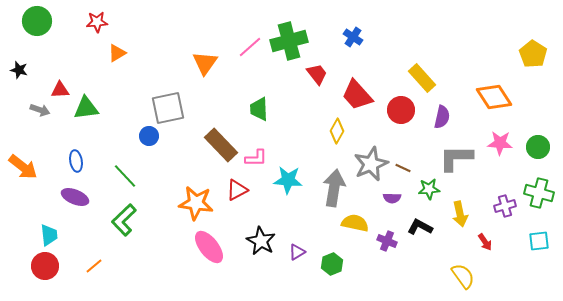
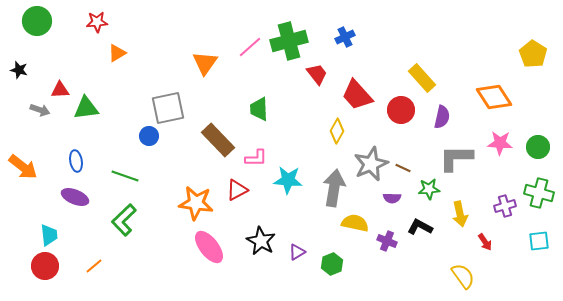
blue cross at (353, 37): moved 8 px left; rotated 30 degrees clockwise
brown rectangle at (221, 145): moved 3 px left, 5 px up
green line at (125, 176): rotated 28 degrees counterclockwise
